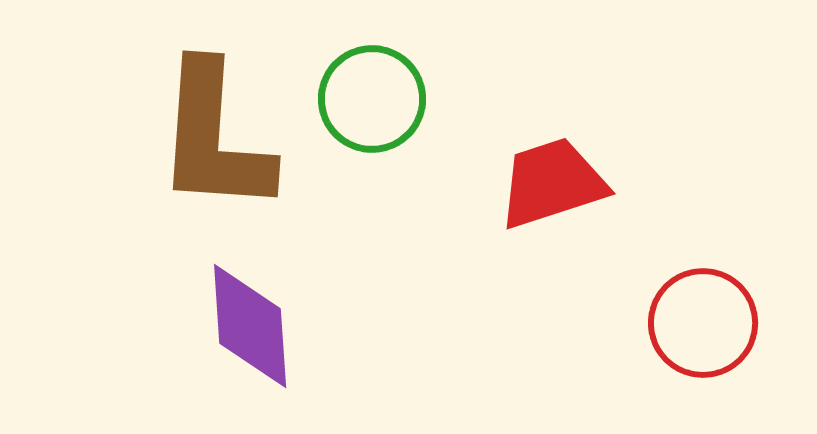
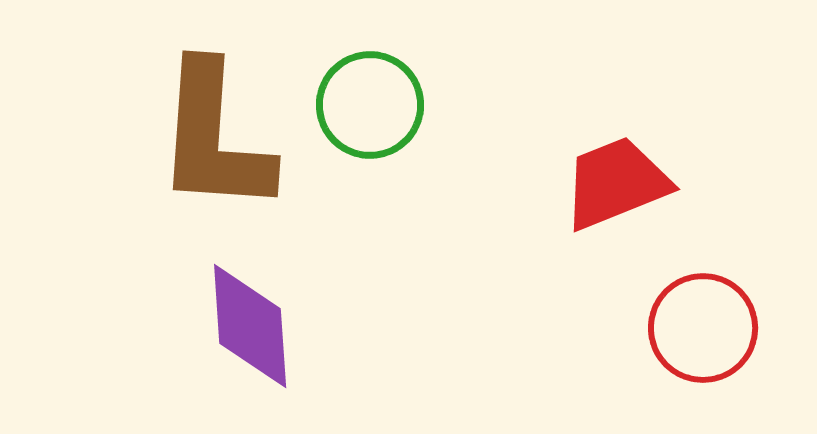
green circle: moved 2 px left, 6 px down
red trapezoid: moved 64 px right; rotated 4 degrees counterclockwise
red circle: moved 5 px down
